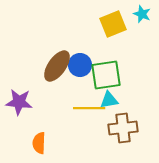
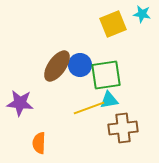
cyan star: rotated 12 degrees counterclockwise
purple star: moved 1 px right, 1 px down
yellow line: rotated 20 degrees counterclockwise
